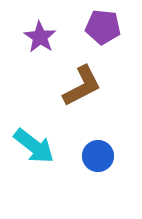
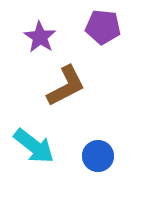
brown L-shape: moved 16 px left
